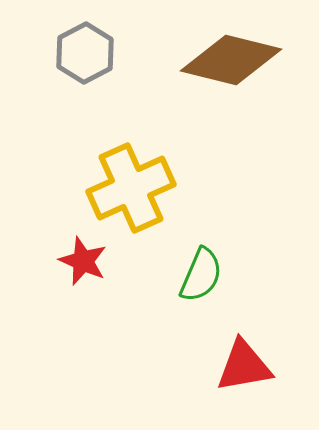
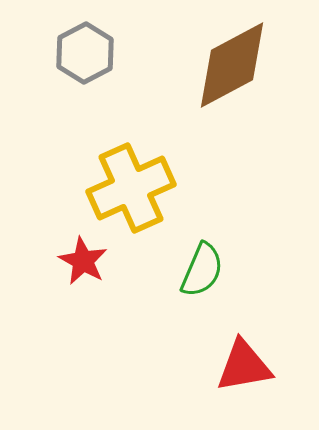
brown diamond: moved 1 px right, 5 px down; rotated 42 degrees counterclockwise
red star: rotated 6 degrees clockwise
green semicircle: moved 1 px right, 5 px up
